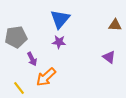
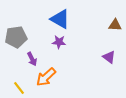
blue triangle: rotated 40 degrees counterclockwise
